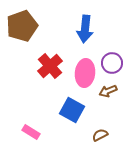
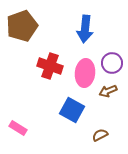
red cross: rotated 30 degrees counterclockwise
pink rectangle: moved 13 px left, 4 px up
